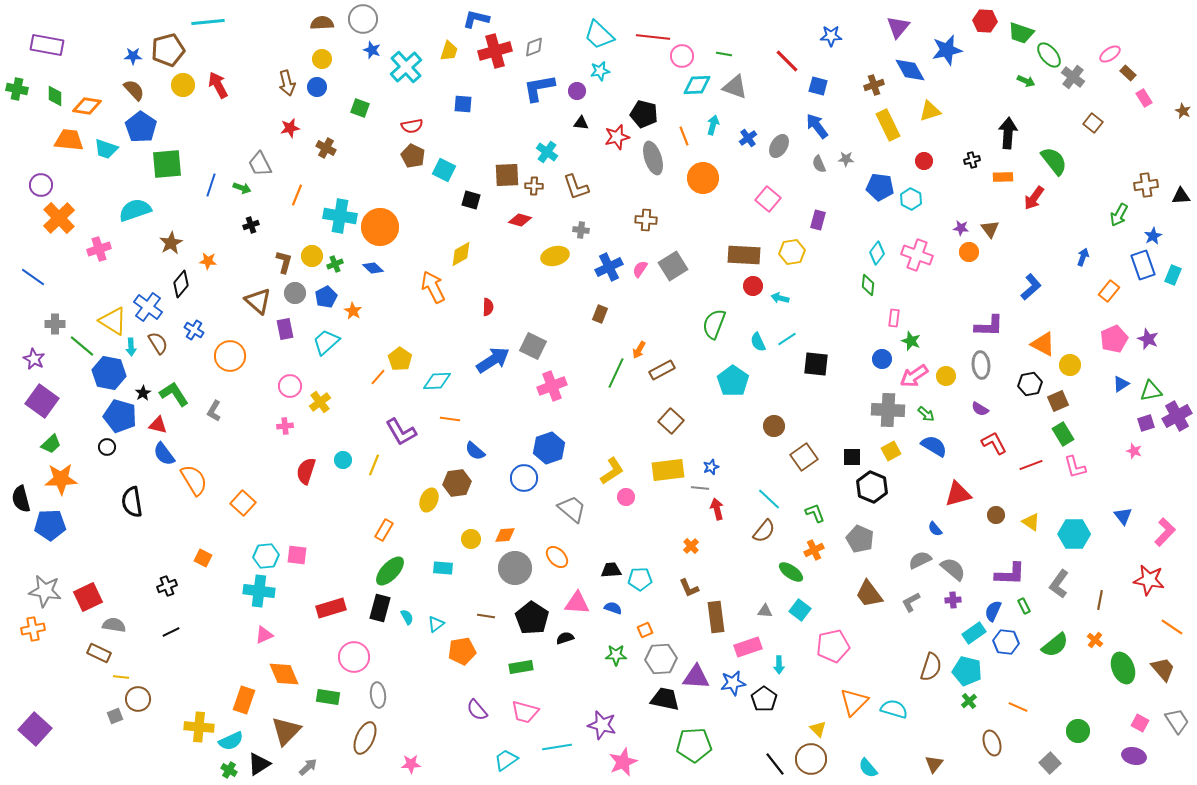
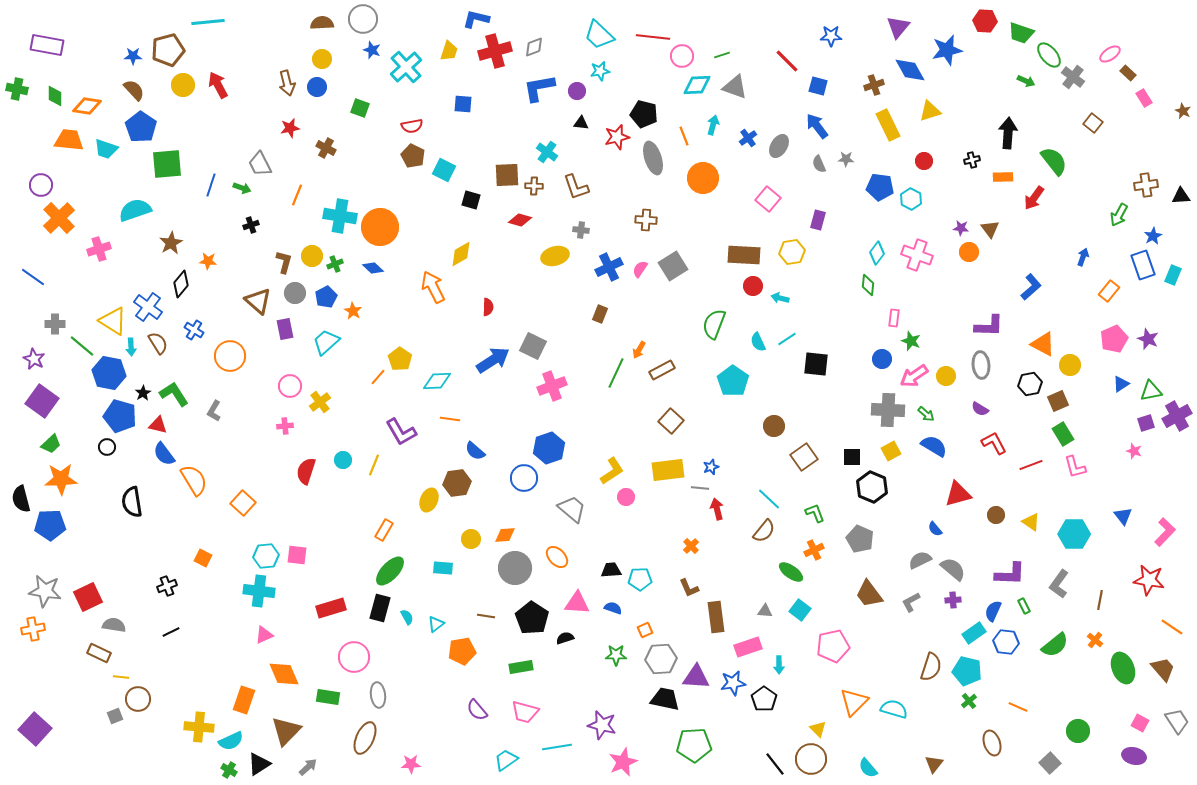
green line at (724, 54): moved 2 px left, 1 px down; rotated 28 degrees counterclockwise
